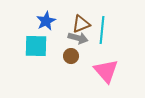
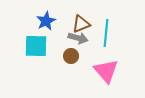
cyan line: moved 4 px right, 3 px down
